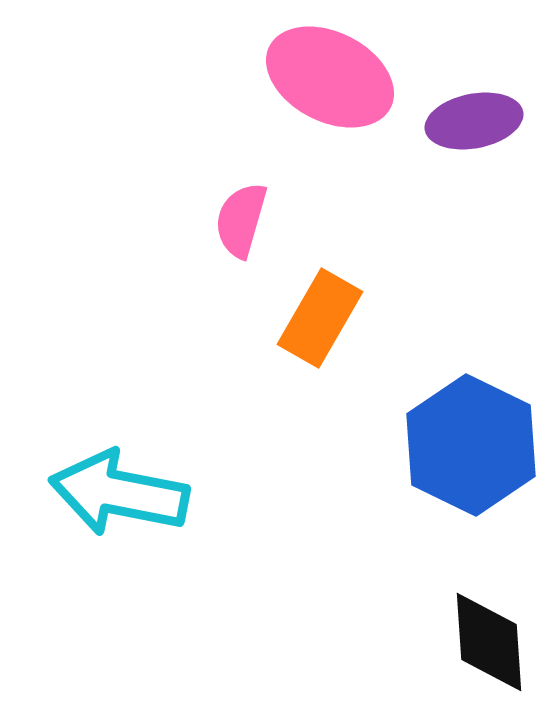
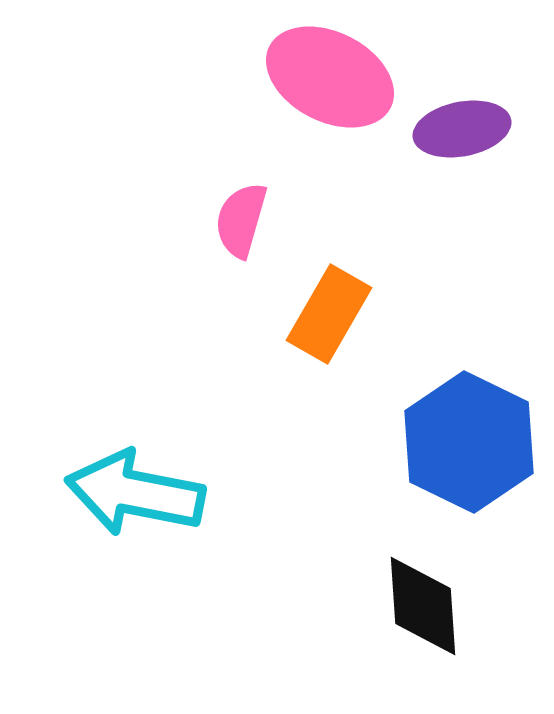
purple ellipse: moved 12 px left, 8 px down
orange rectangle: moved 9 px right, 4 px up
blue hexagon: moved 2 px left, 3 px up
cyan arrow: moved 16 px right
black diamond: moved 66 px left, 36 px up
